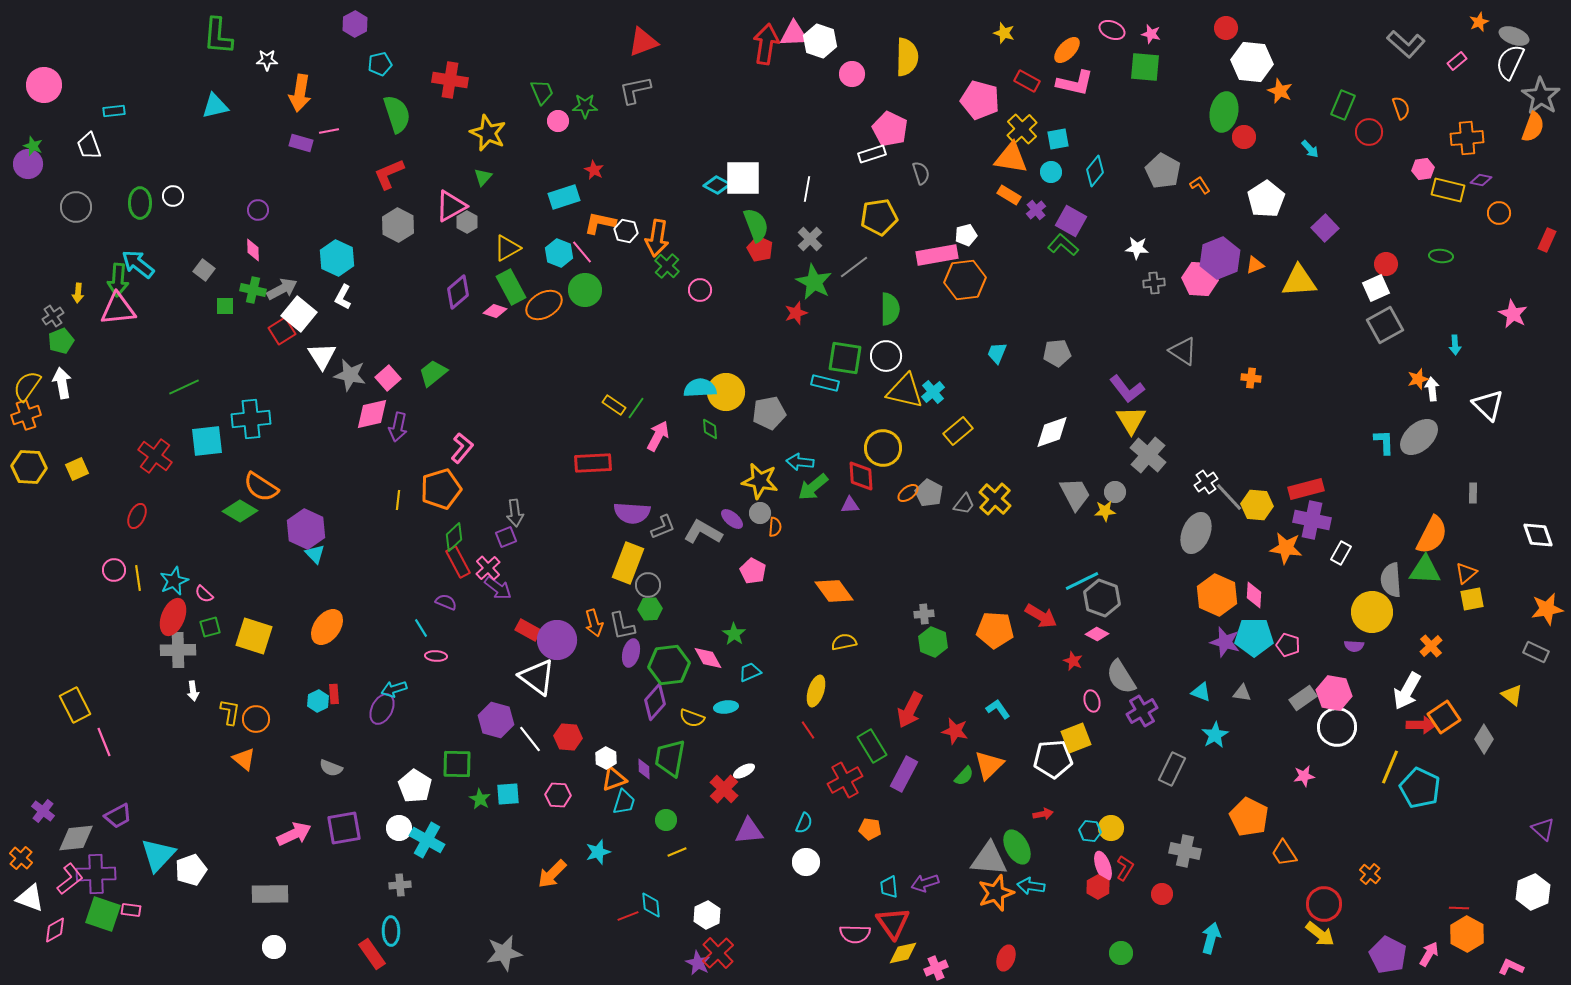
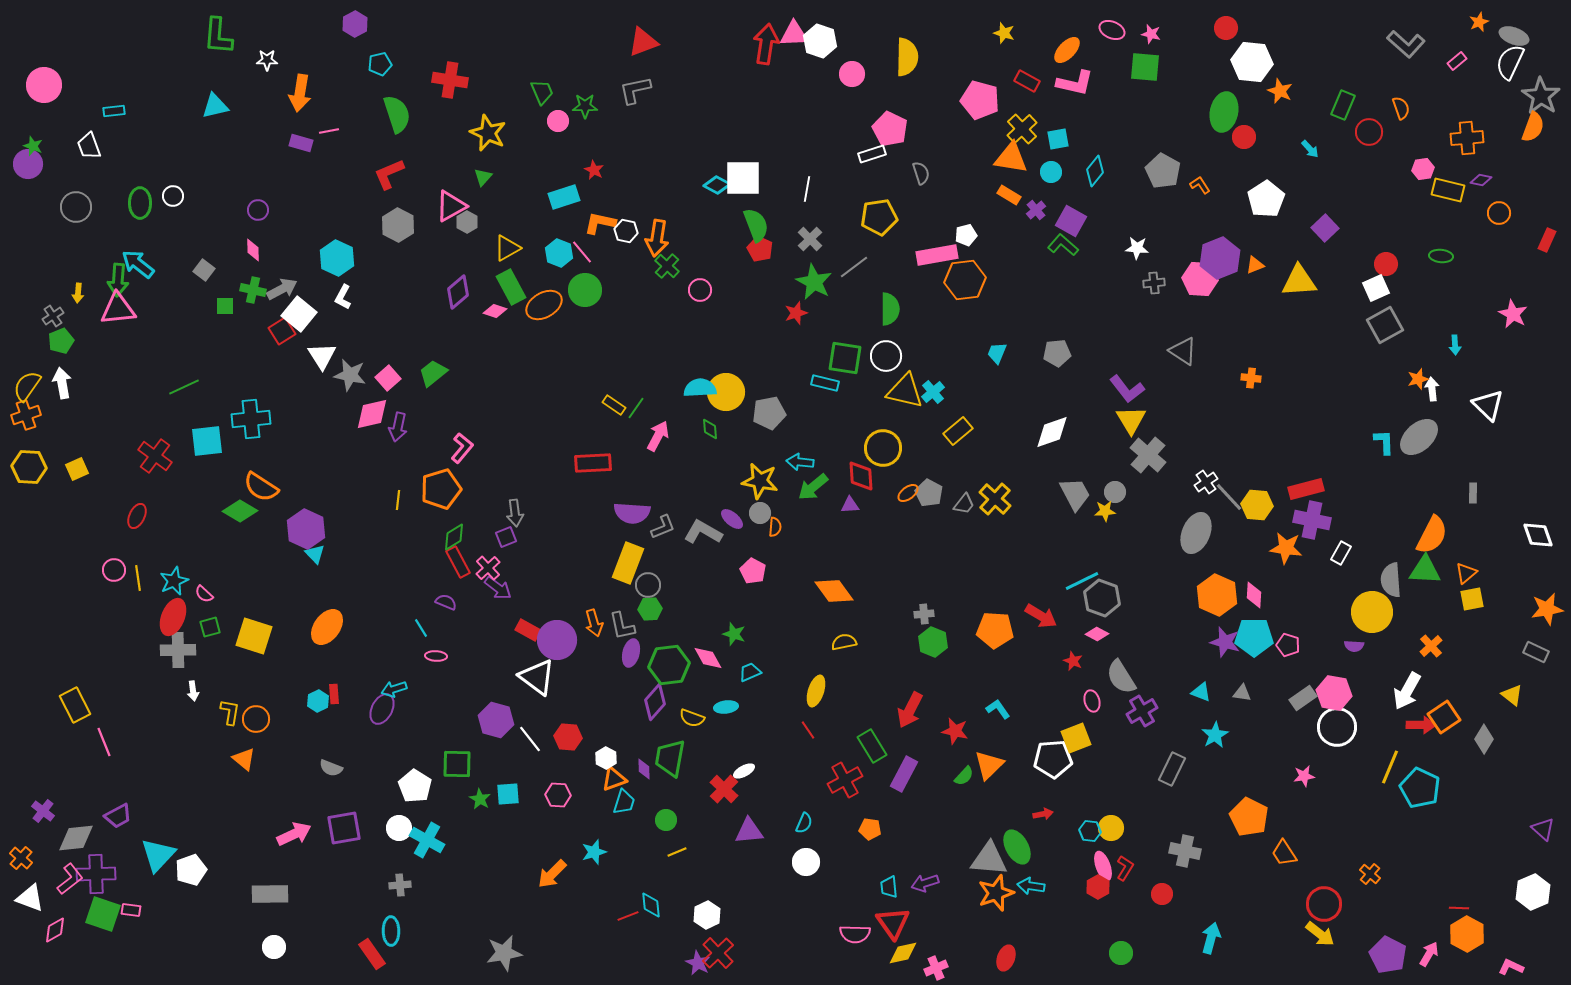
green diamond at (454, 537): rotated 12 degrees clockwise
green star at (734, 634): rotated 15 degrees counterclockwise
cyan star at (598, 852): moved 4 px left
